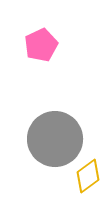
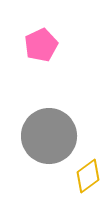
gray circle: moved 6 px left, 3 px up
